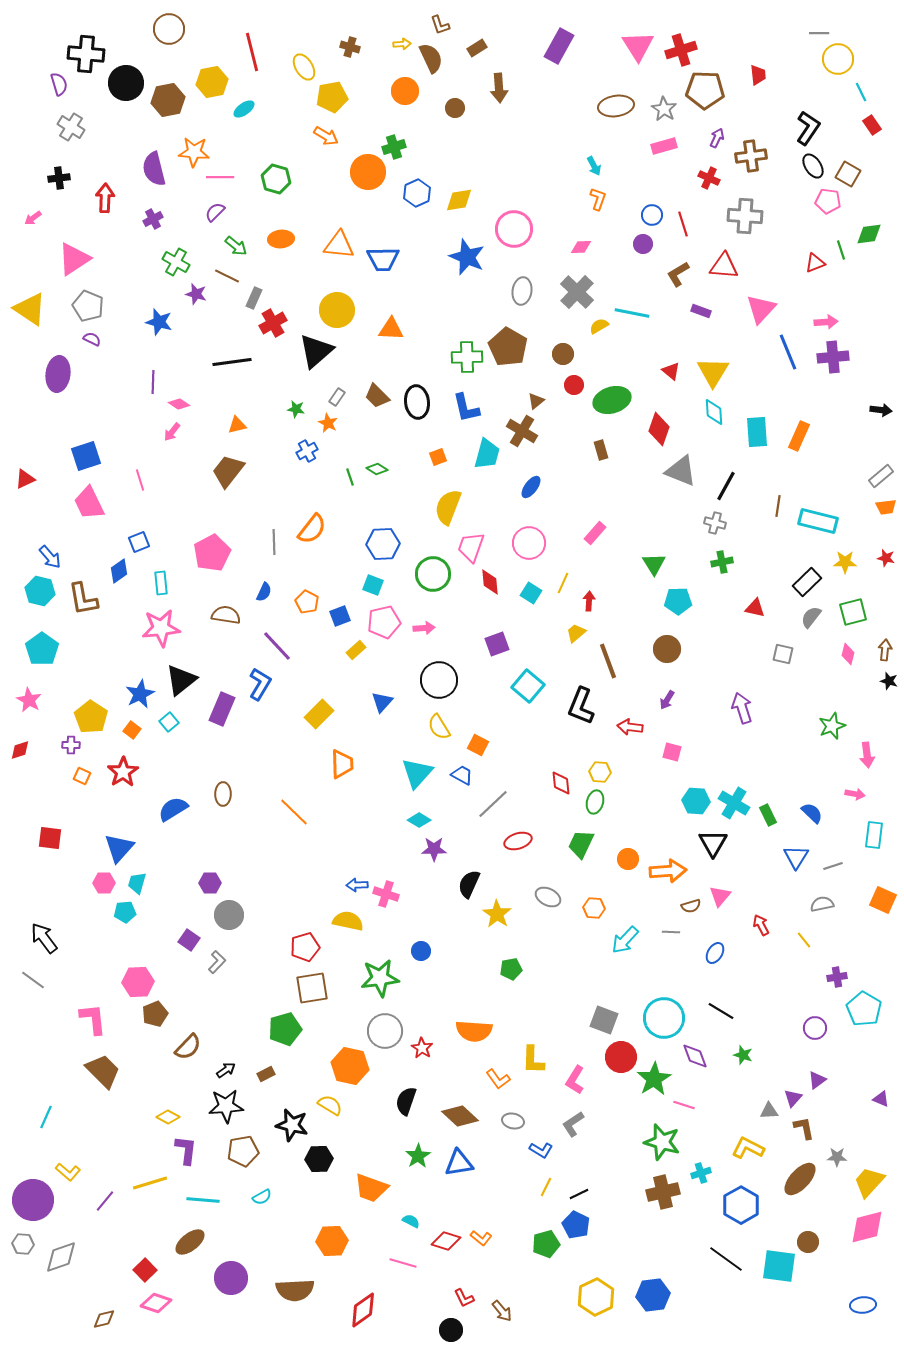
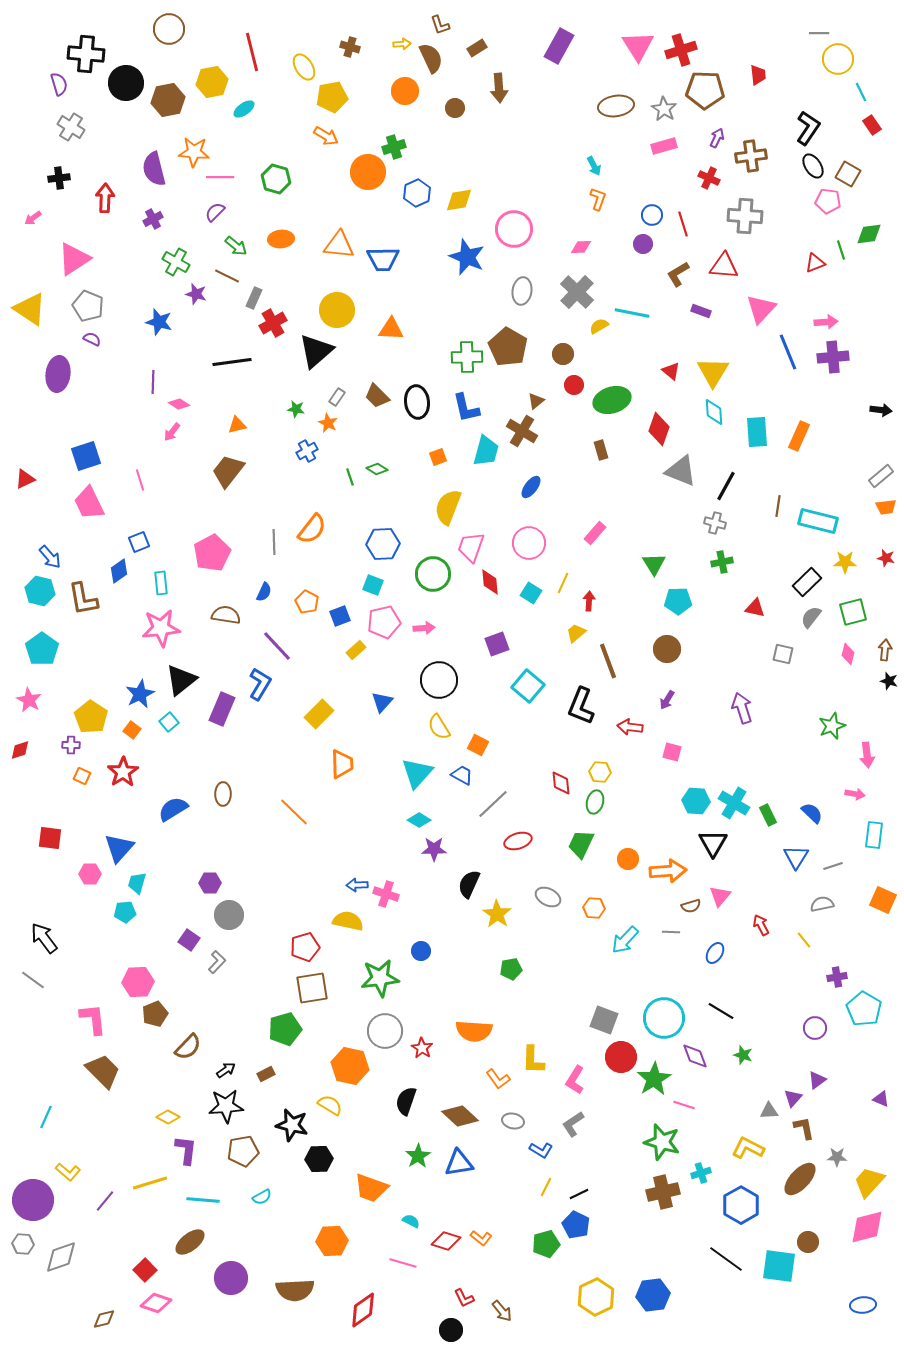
cyan trapezoid at (487, 454): moved 1 px left, 3 px up
pink hexagon at (104, 883): moved 14 px left, 9 px up
